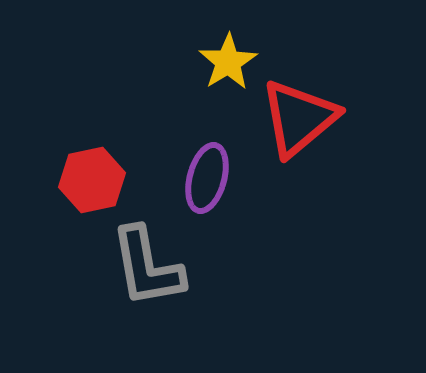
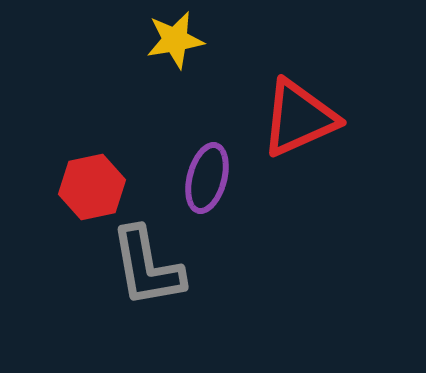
yellow star: moved 53 px left, 22 px up; rotated 22 degrees clockwise
red triangle: rotated 16 degrees clockwise
red hexagon: moved 7 px down
